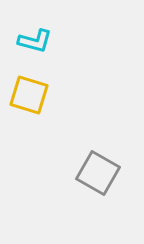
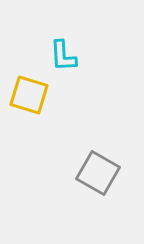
cyan L-shape: moved 28 px right, 15 px down; rotated 72 degrees clockwise
